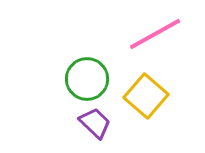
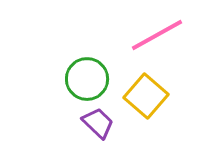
pink line: moved 2 px right, 1 px down
purple trapezoid: moved 3 px right
